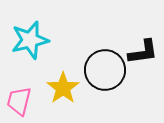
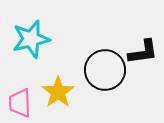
cyan star: moved 1 px right, 1 px up
yellow star: moved 5 px left, 4 px down
pink trapezoid: moved 1 px right, 2 px down; rotated 16 degrees counterclockwise
